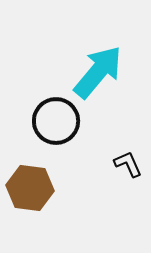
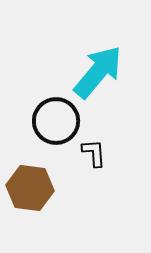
black L-shape: moved 34 px left, 11 px up; rotated 20 degrees clockwise
